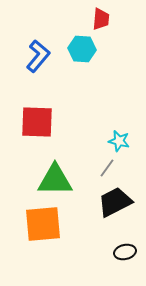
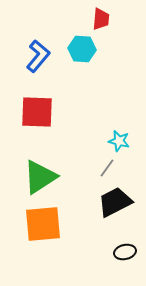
red square: moved 10 px up
green triangle: moved 15 px left, 3 px up; rotated 33 degrees counterclockwise
